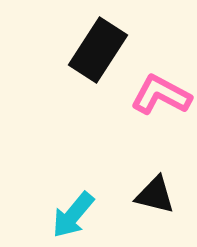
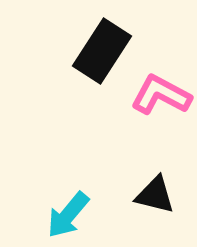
black rectangle: moved 4 px right, 1 px down
cyan arrow: moved 5 px left
